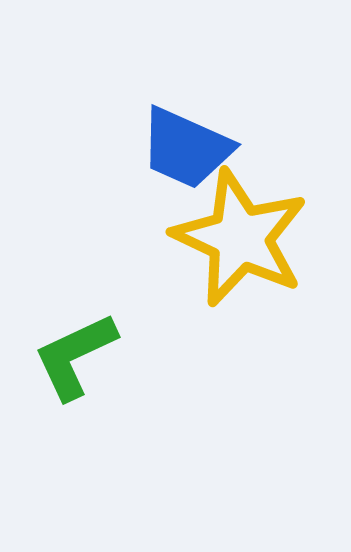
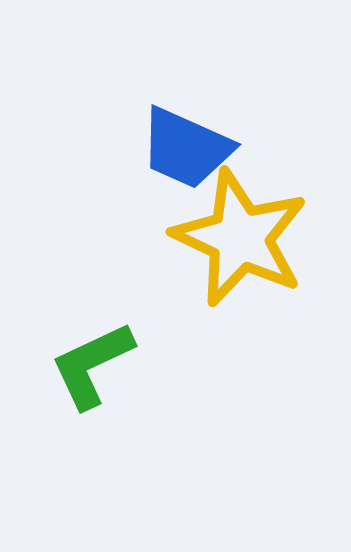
green L-shape: moved 17 px right, 9 px down
